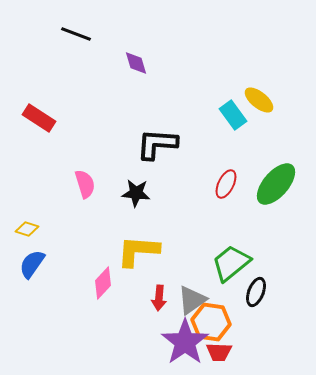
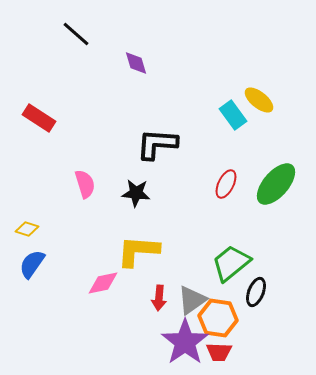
black line: rotated 20 degrees clockwise
pink diamond: rotated 36 degrees clockwise
orange hexagon: moved 7 px right, 4 px up
